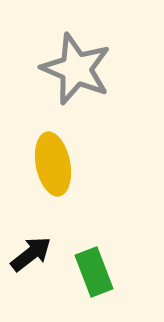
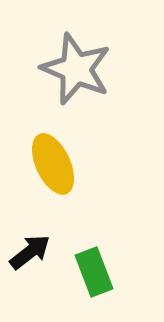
yellow ellipse: rotated 14 degrees counterclockwise
black arrow: moved 1 px left, 2 px up
